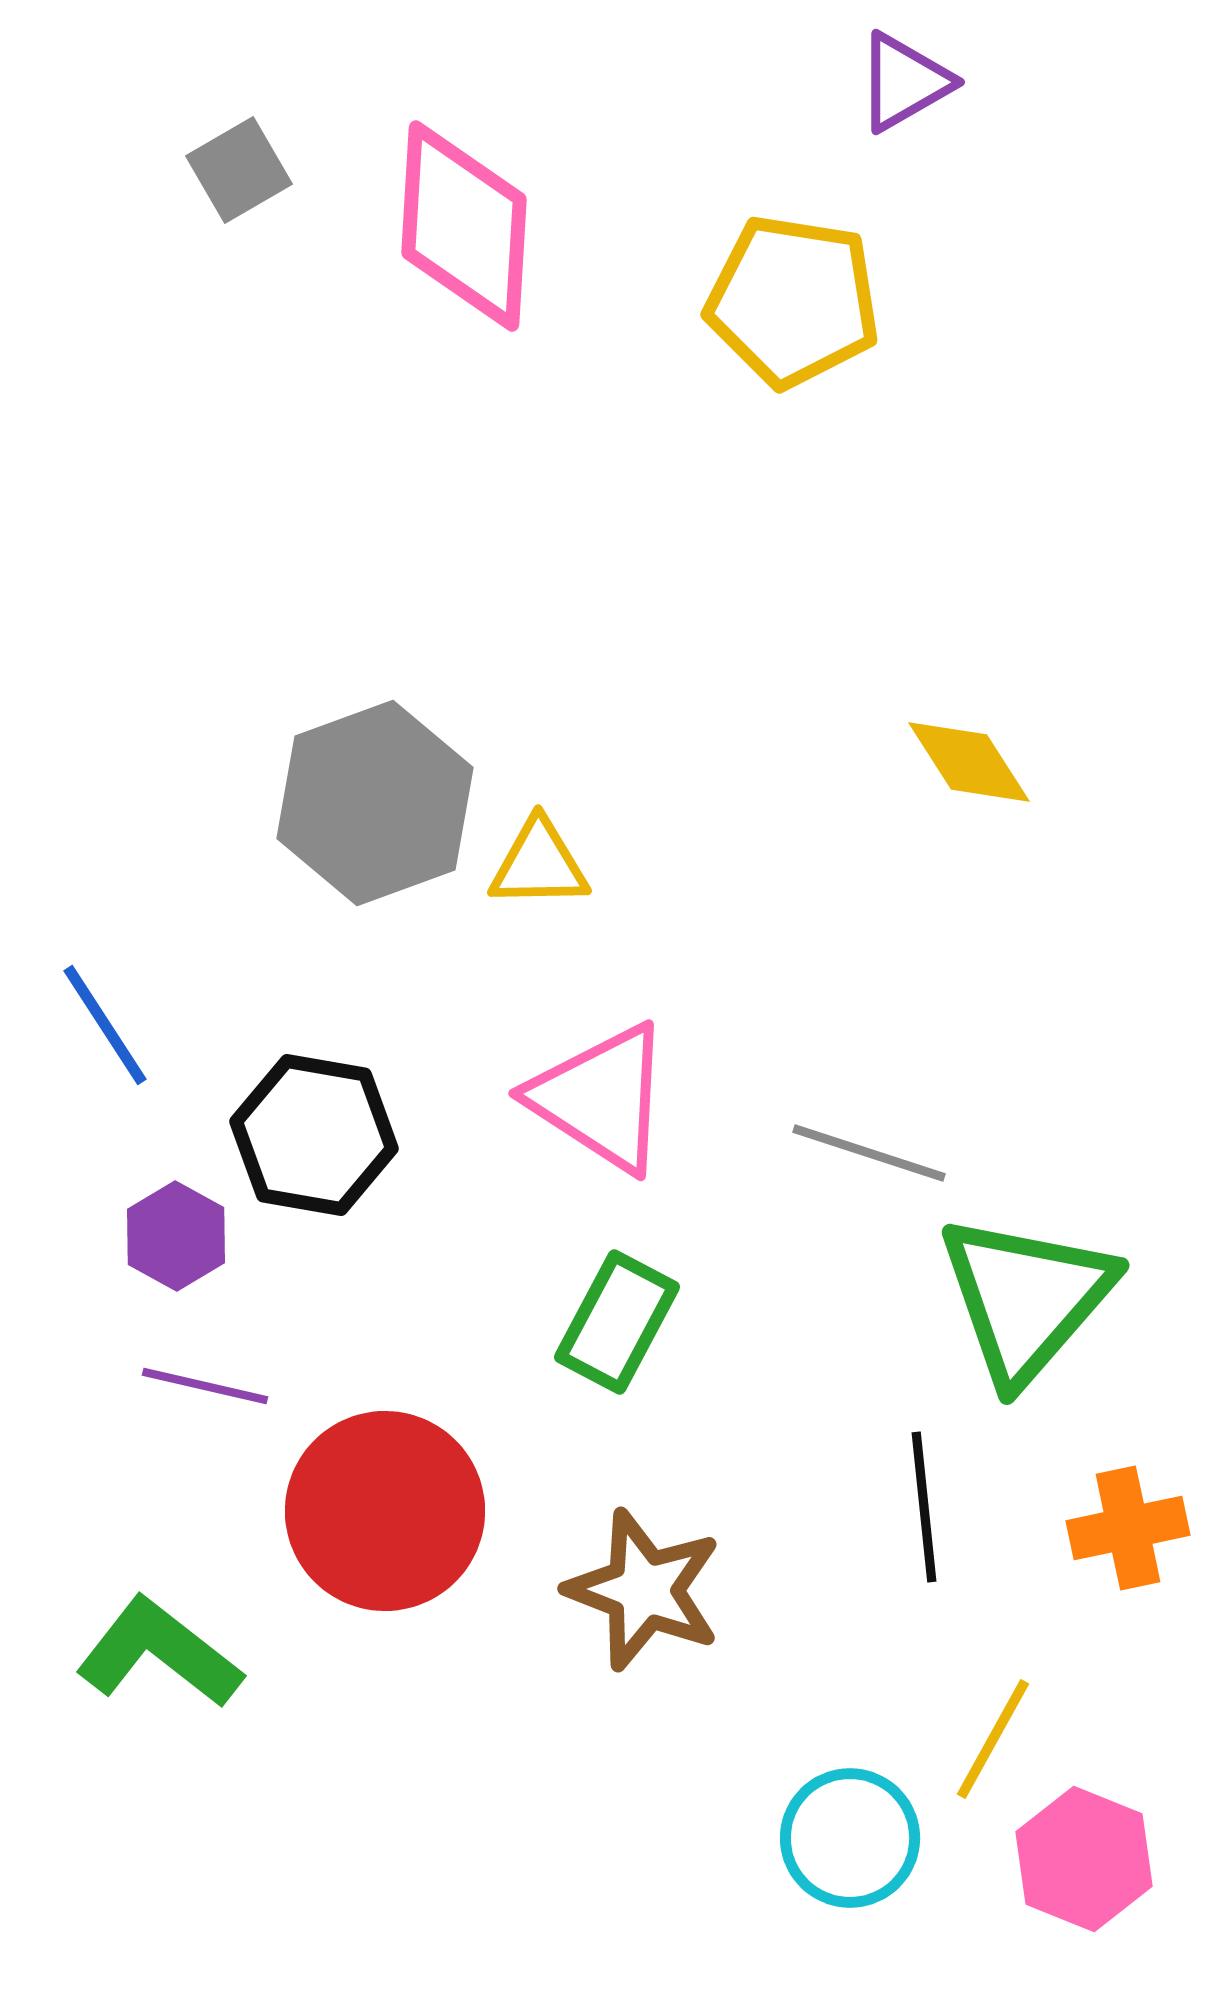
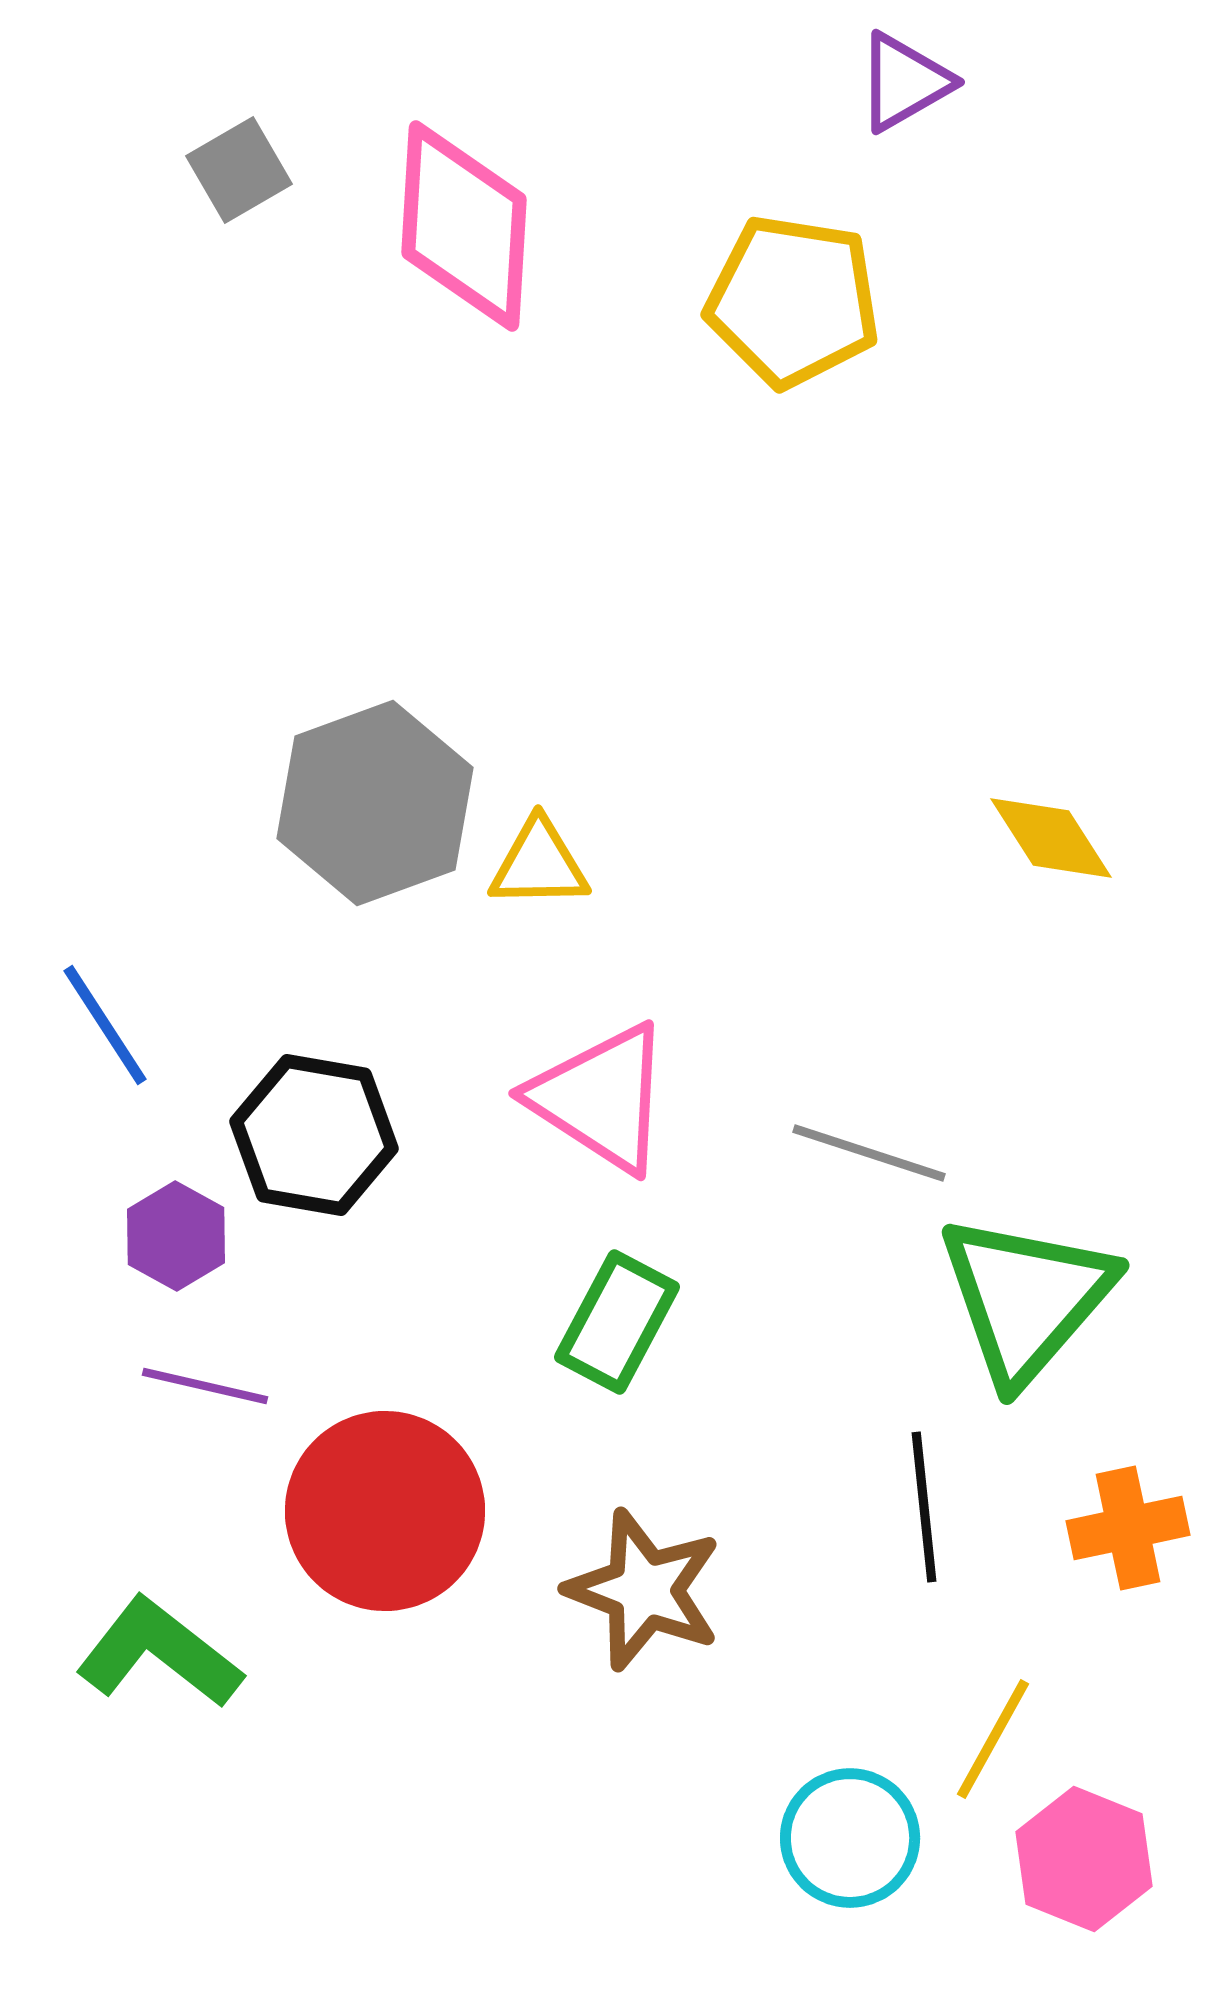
yellow diamond: moved 82 px right, 76 px down
